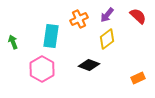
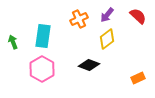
cyan rectangle: moved 8 px left
